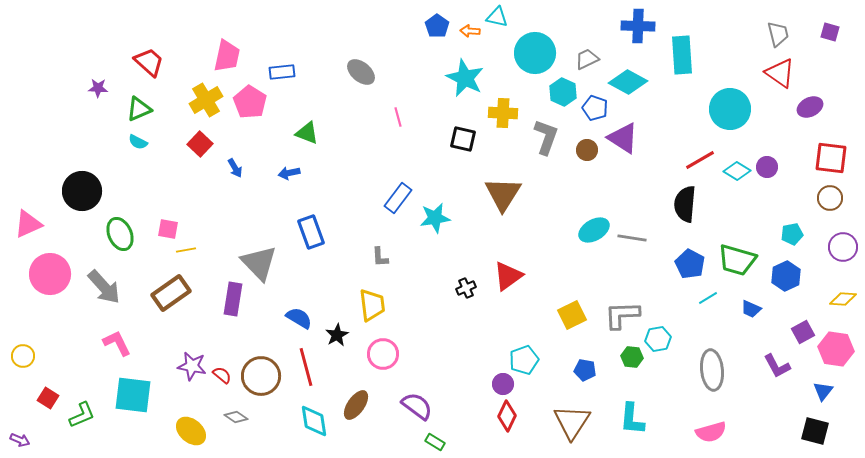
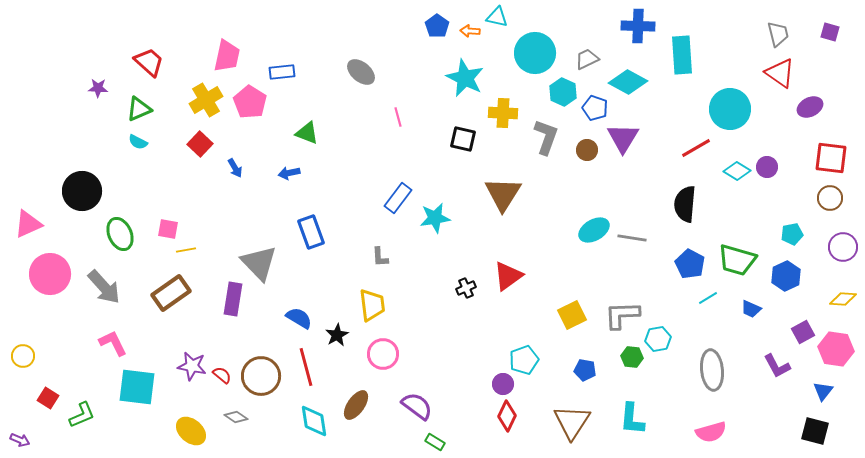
purple triangle at (623, 138): rotated 28 degrees clockwise
red line at (700, 160): moved 4 px left, 12 px up
pink L-shape at (117, 343): moved 4 px left
cyan square at (133, 395): moved 4 px right, 8 px up
